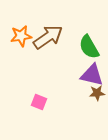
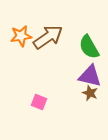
purple triangle: moved 2 px left, 1 px down
brown star: moved 7 px left; rotated 28 degrees clockwise
